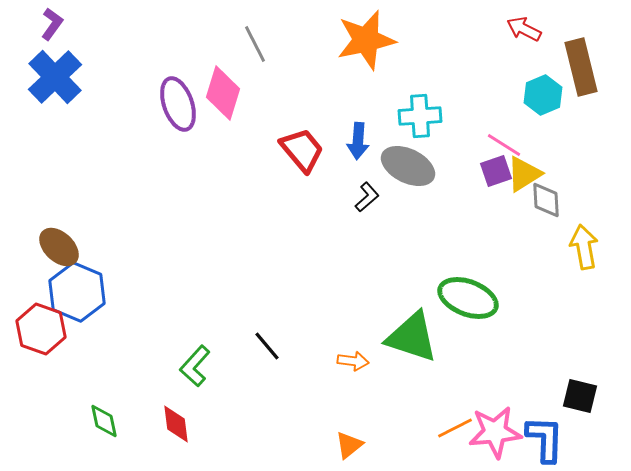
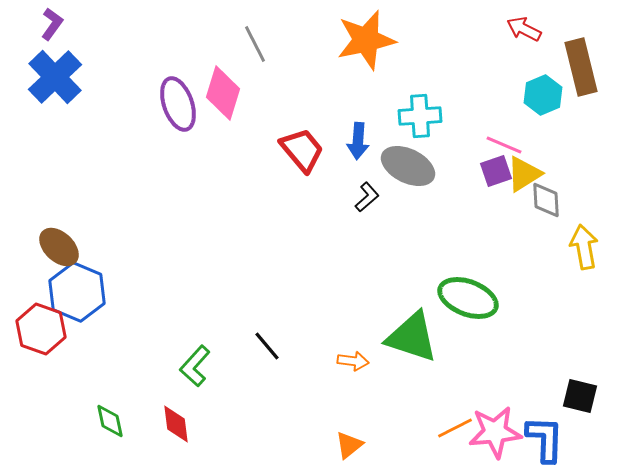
pink line: rotated 9 degrees counterclockwise
green diamond: moved 6 px right
